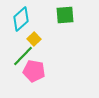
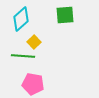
yellow square: moved 3 px down
green line: rotated 50 degrees clockwise
pink pentagon: moved 1 px left, 13 px down
